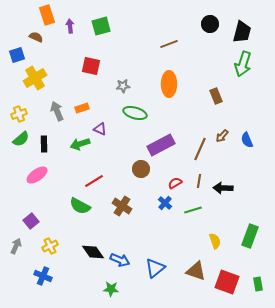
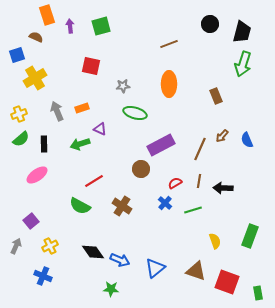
green rectangle at (258, 284): moved 9 px down
